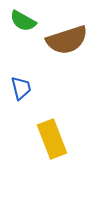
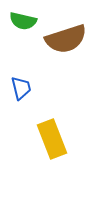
green semicircle: rotated 16 degrees counterclockwise
brown semicircle: moved 1 px left, 1 px up
